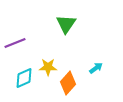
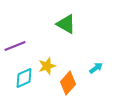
green triangle: rotated 35 degrees counterclockwise
purple line: moved 3 px down
yellow star: moved 1 px left, 1 px up; rotated 18 degrees counterclockwise
